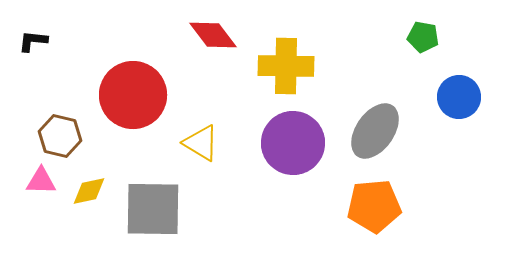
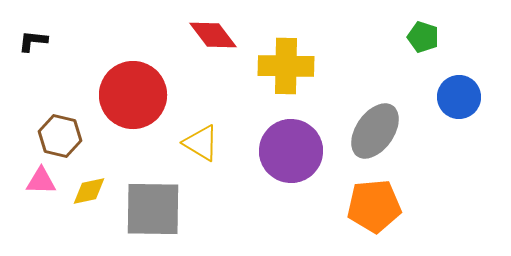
green pentagon: rotated 8 degrees clockwise
purple circle: moved 2 px left, 8 px down
